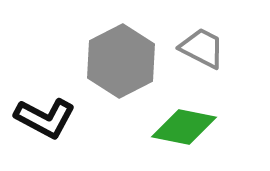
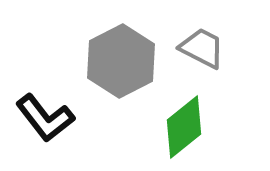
black L-shape: rotated 24 degrees clockwise
green diamond: rotated 50 degrees counterclockwise
